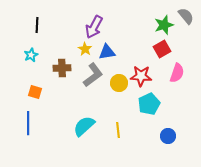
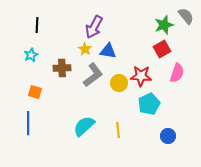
blue triangle: moved 1 px right, 1 px up; rotated 18 degrees clockwise
